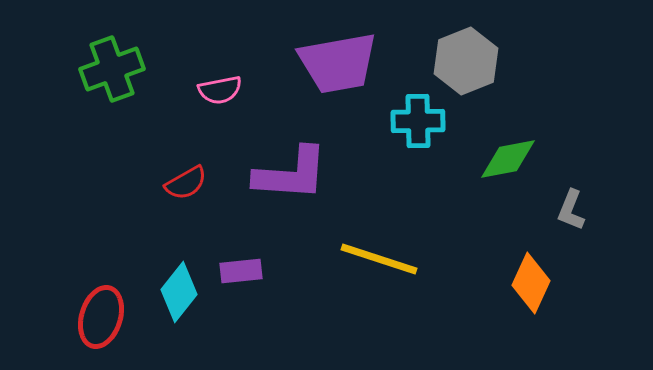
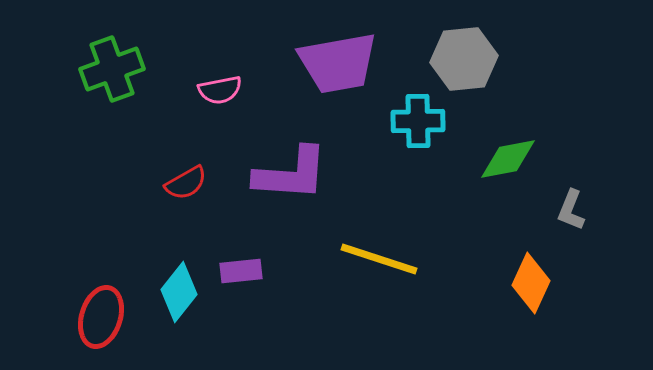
gray hexagon: moved 2 px left, 2 px up; rotated 16 degrees clockwise
